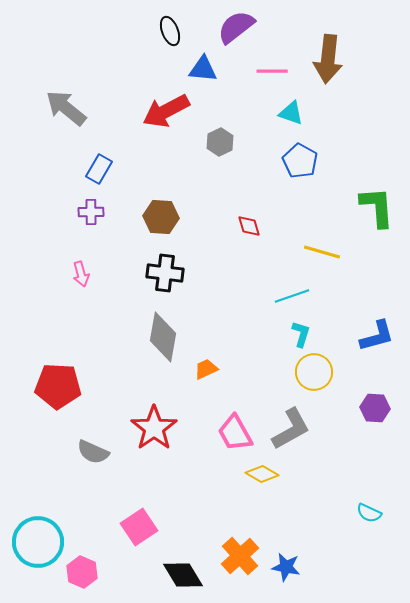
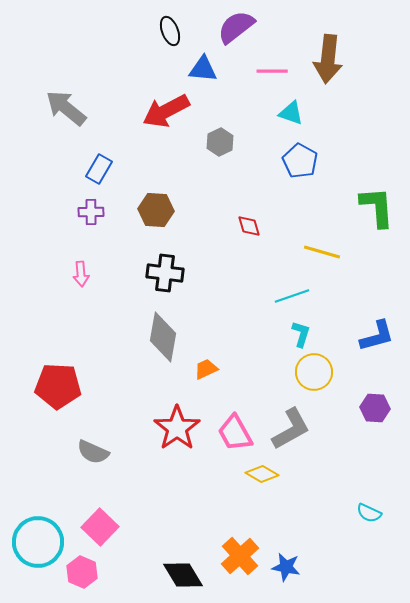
brown hexagon: moved 5 px left, 7 px up
pink arrow: rotated 10 degrees clockwise
red star: moved 23 px right
pink square: moved 39 px left; rotated 12 degrees counterclockwise
